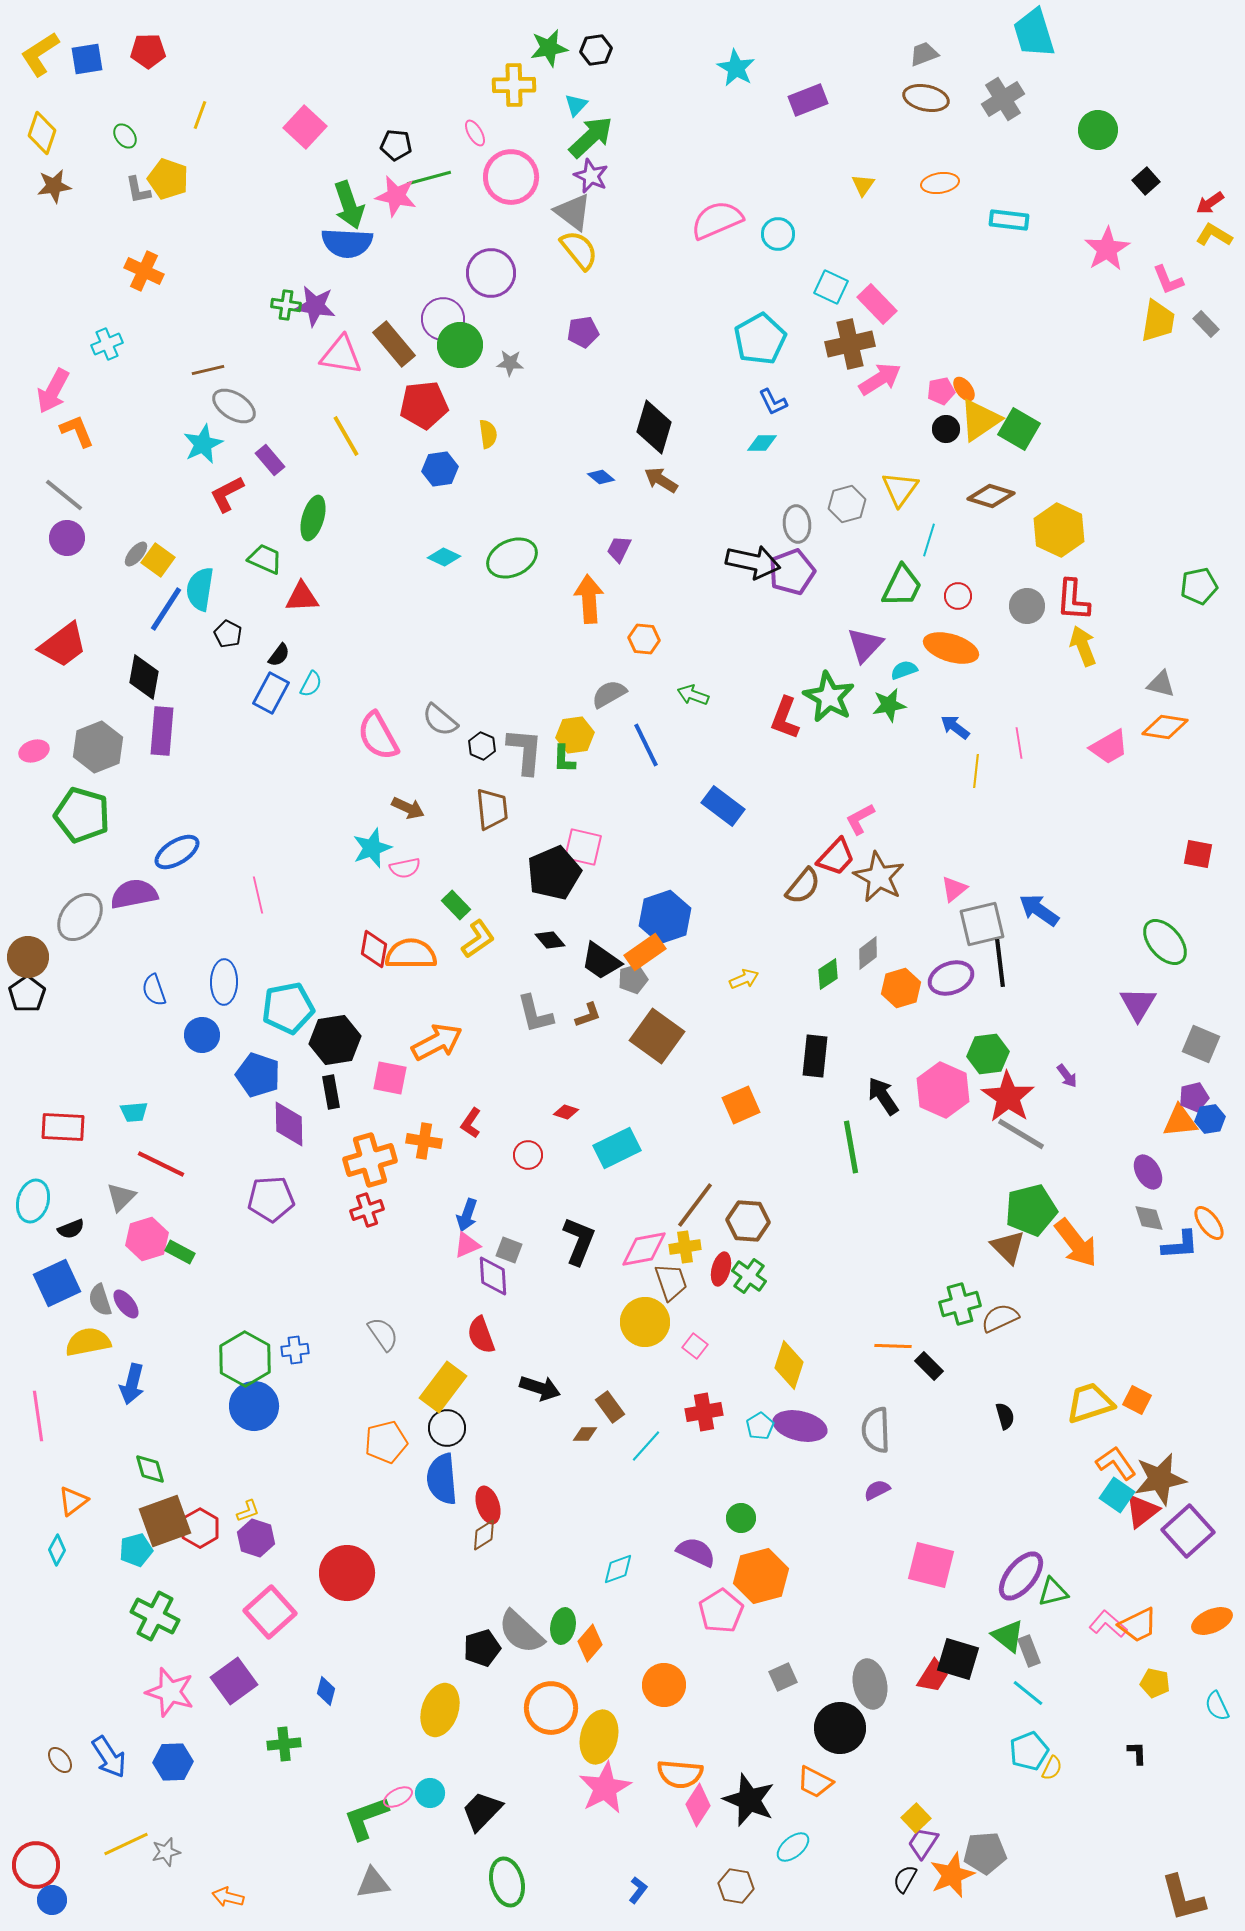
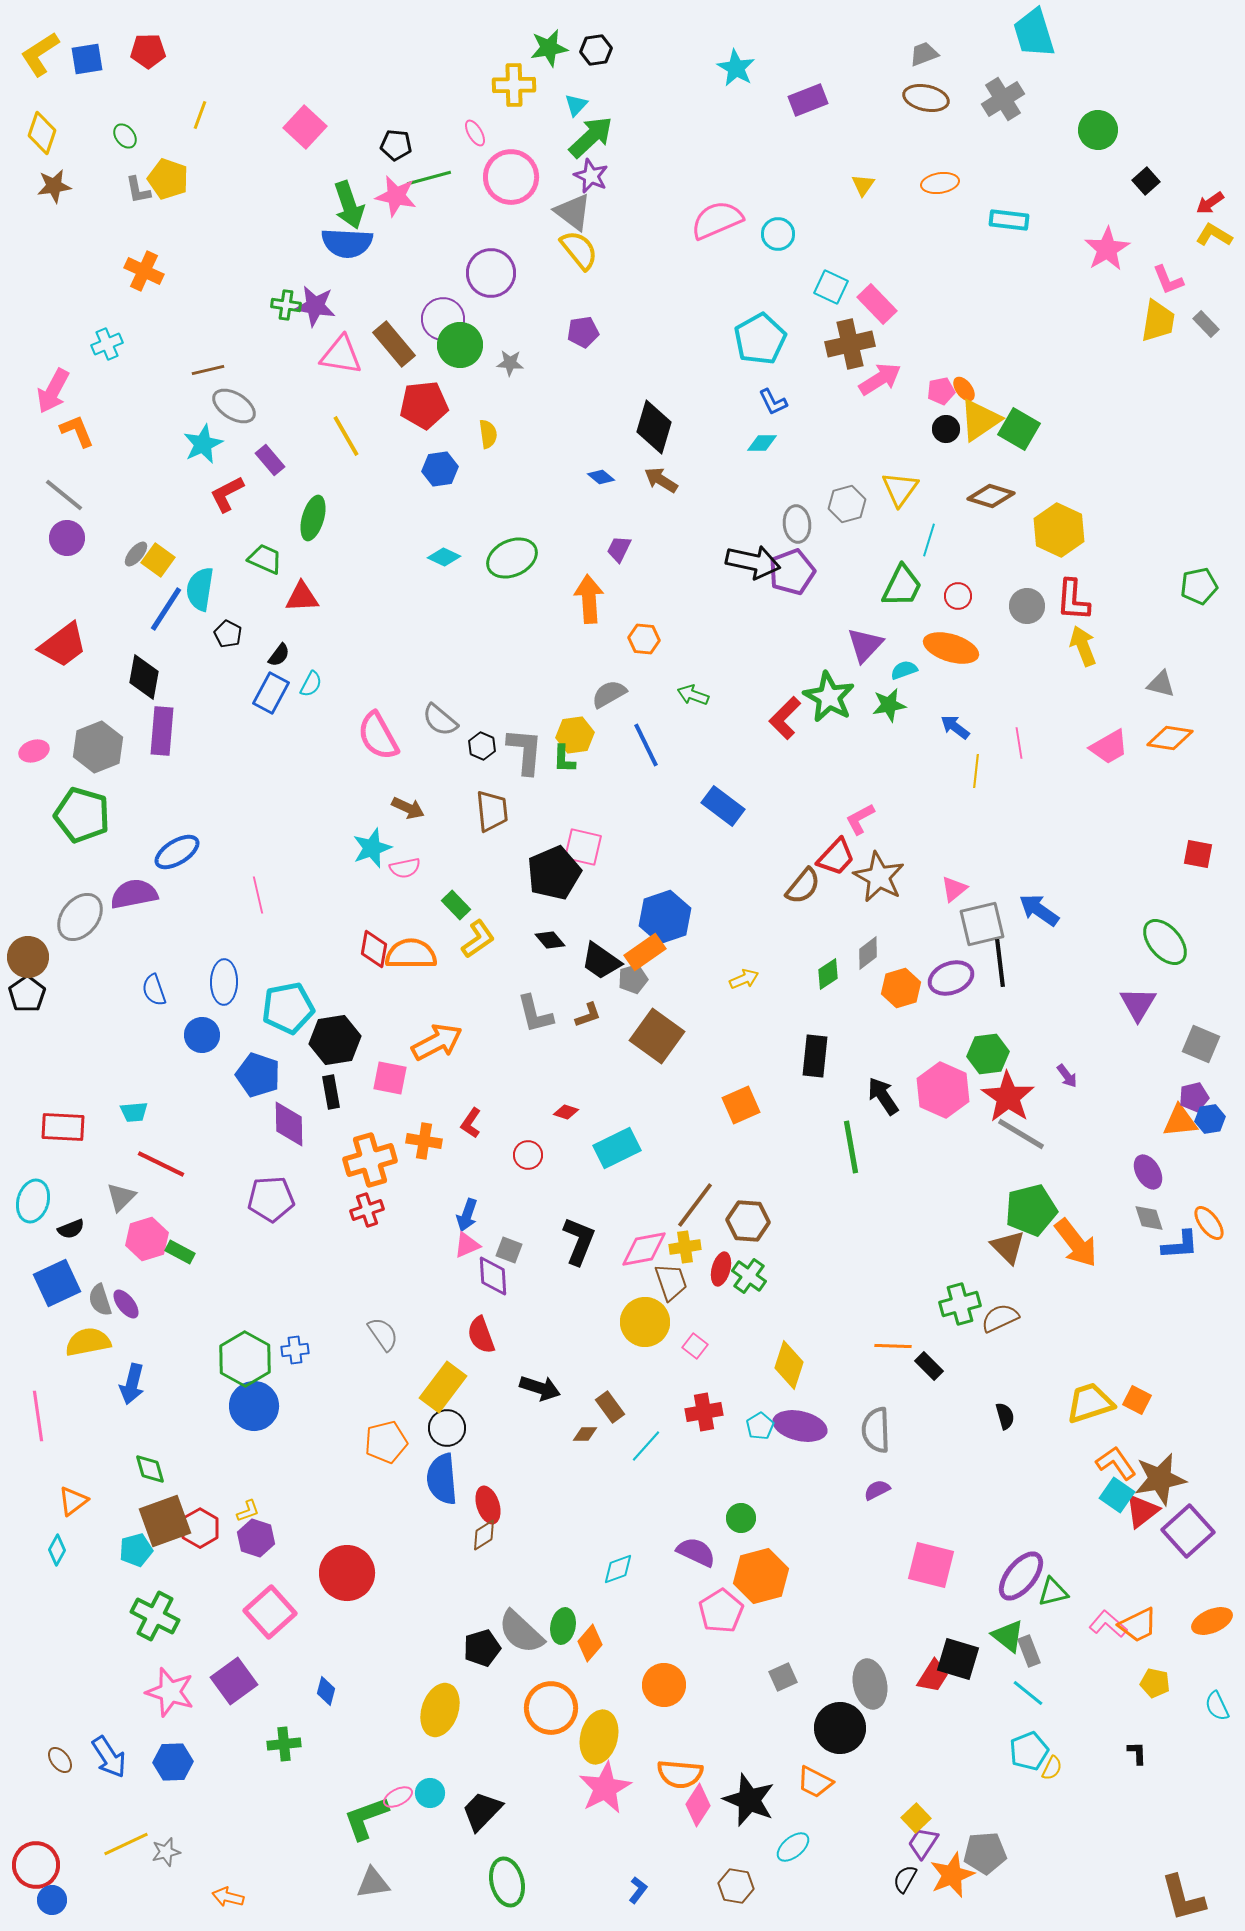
red L-shape at (785, 718): rotated 24 degrees clockwise
orange diamond at (1165, 727): moved 5 px right, 11 px down
brown trapezoid at (492, 809): moved 2 px down
